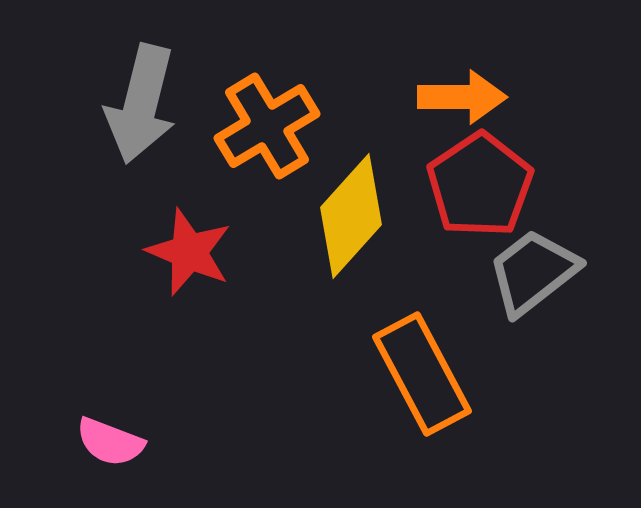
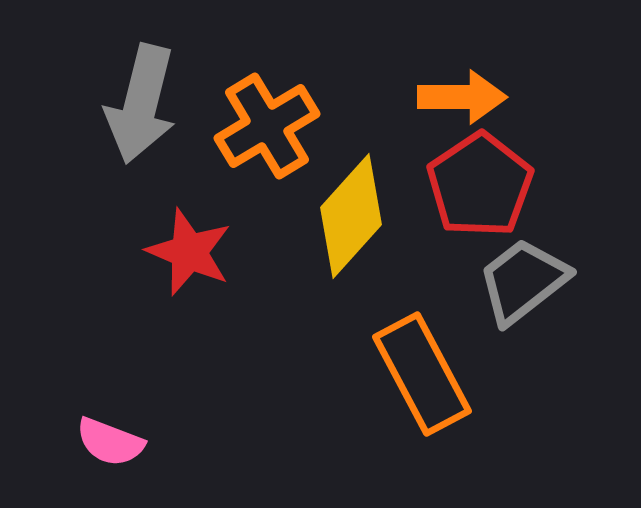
gray trapezoid: moved 10 px left, 9 px down
